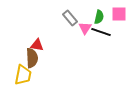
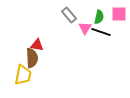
gray rectangle: moved 1 px left, 3 px up
